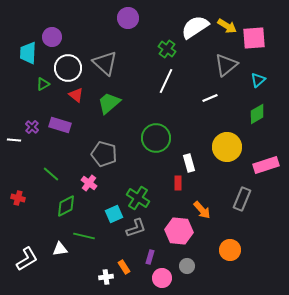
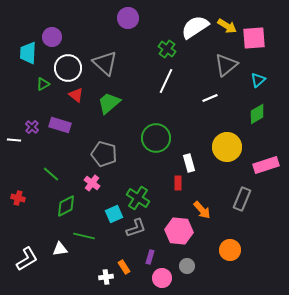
pink cross at (89, 183): moved 3 px right
